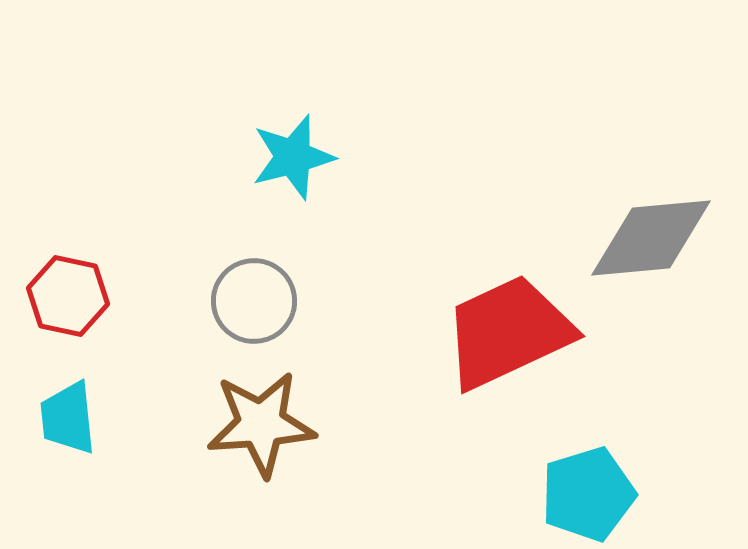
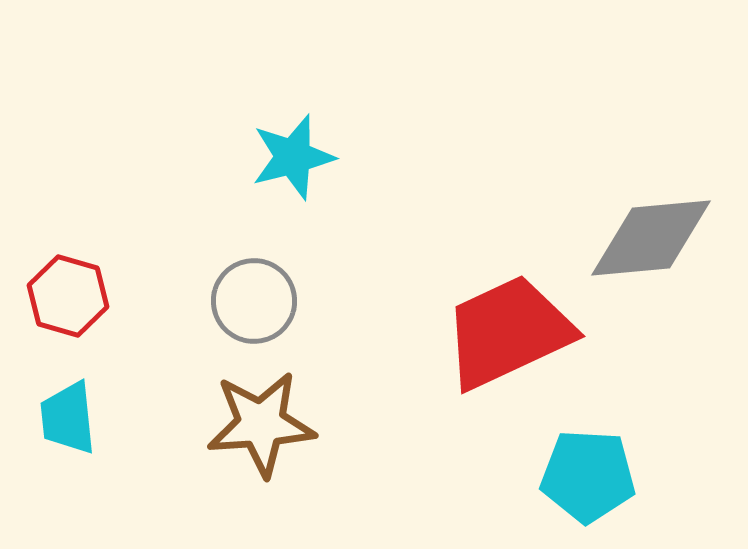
red hexagon: rotated 4 degrees clockwise
cyan pentagon: moved 18 px up; rotated 20 degrees clockwise
